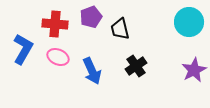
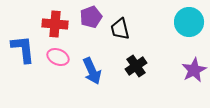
blue L-shape: rotated 36 degrees counterclockwise
